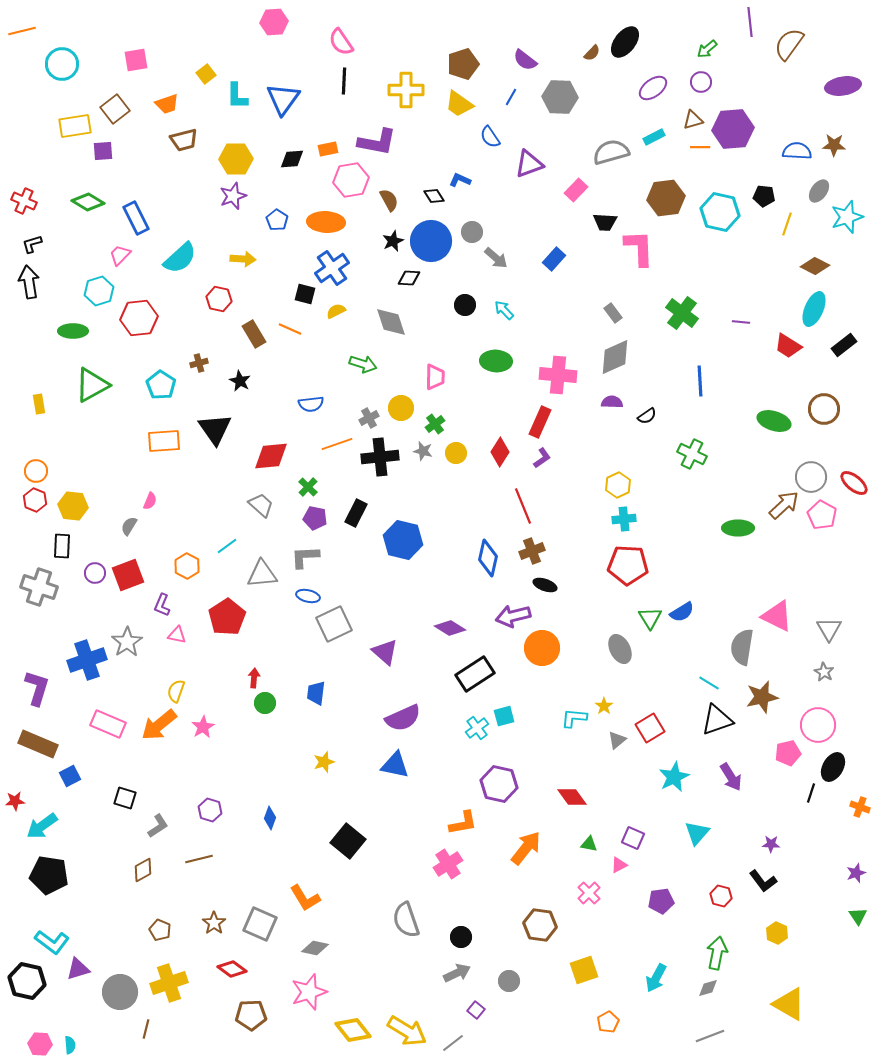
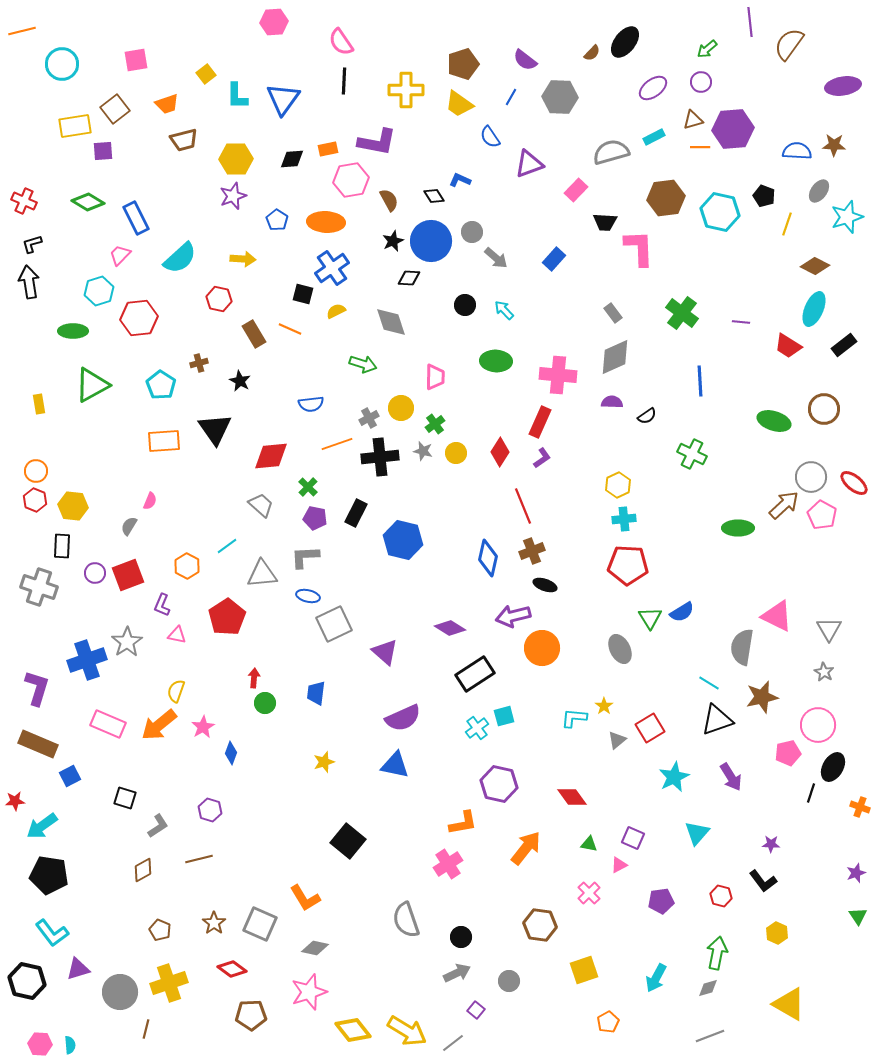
black pentagon at (764, 196): rotated 15 degrees clockwise
black square at (305, 294): moved 2 px left
blue diamond at (270, 818): moved 39 px left, 65 px up
cyan L-shape at (52, 942): moved 9 px up; rotated 16 degrees clockwise
